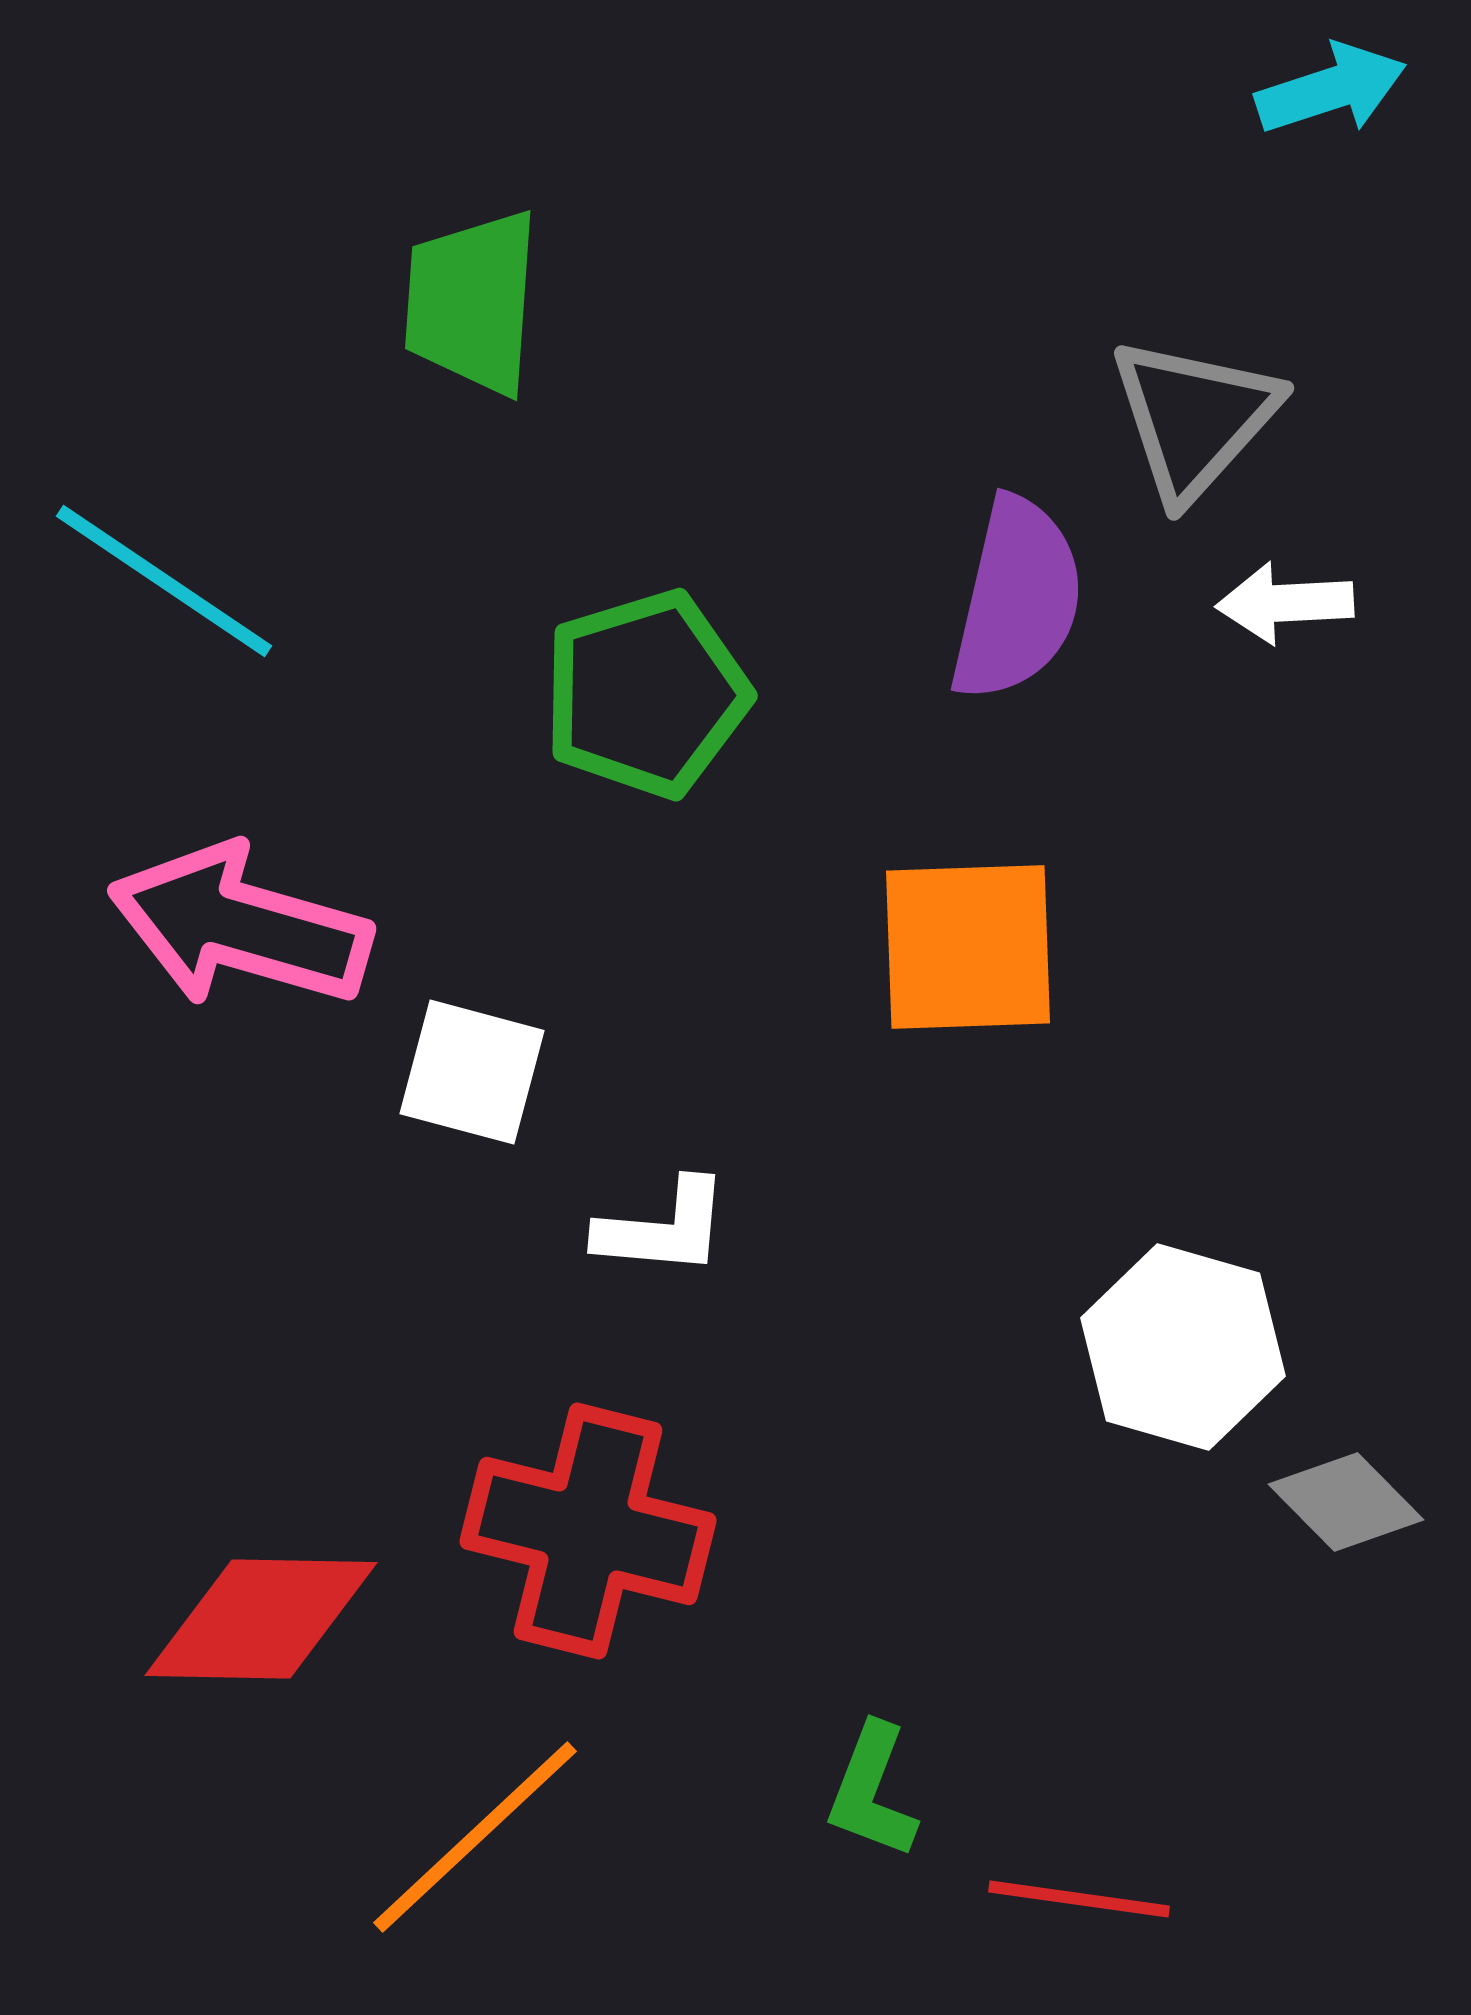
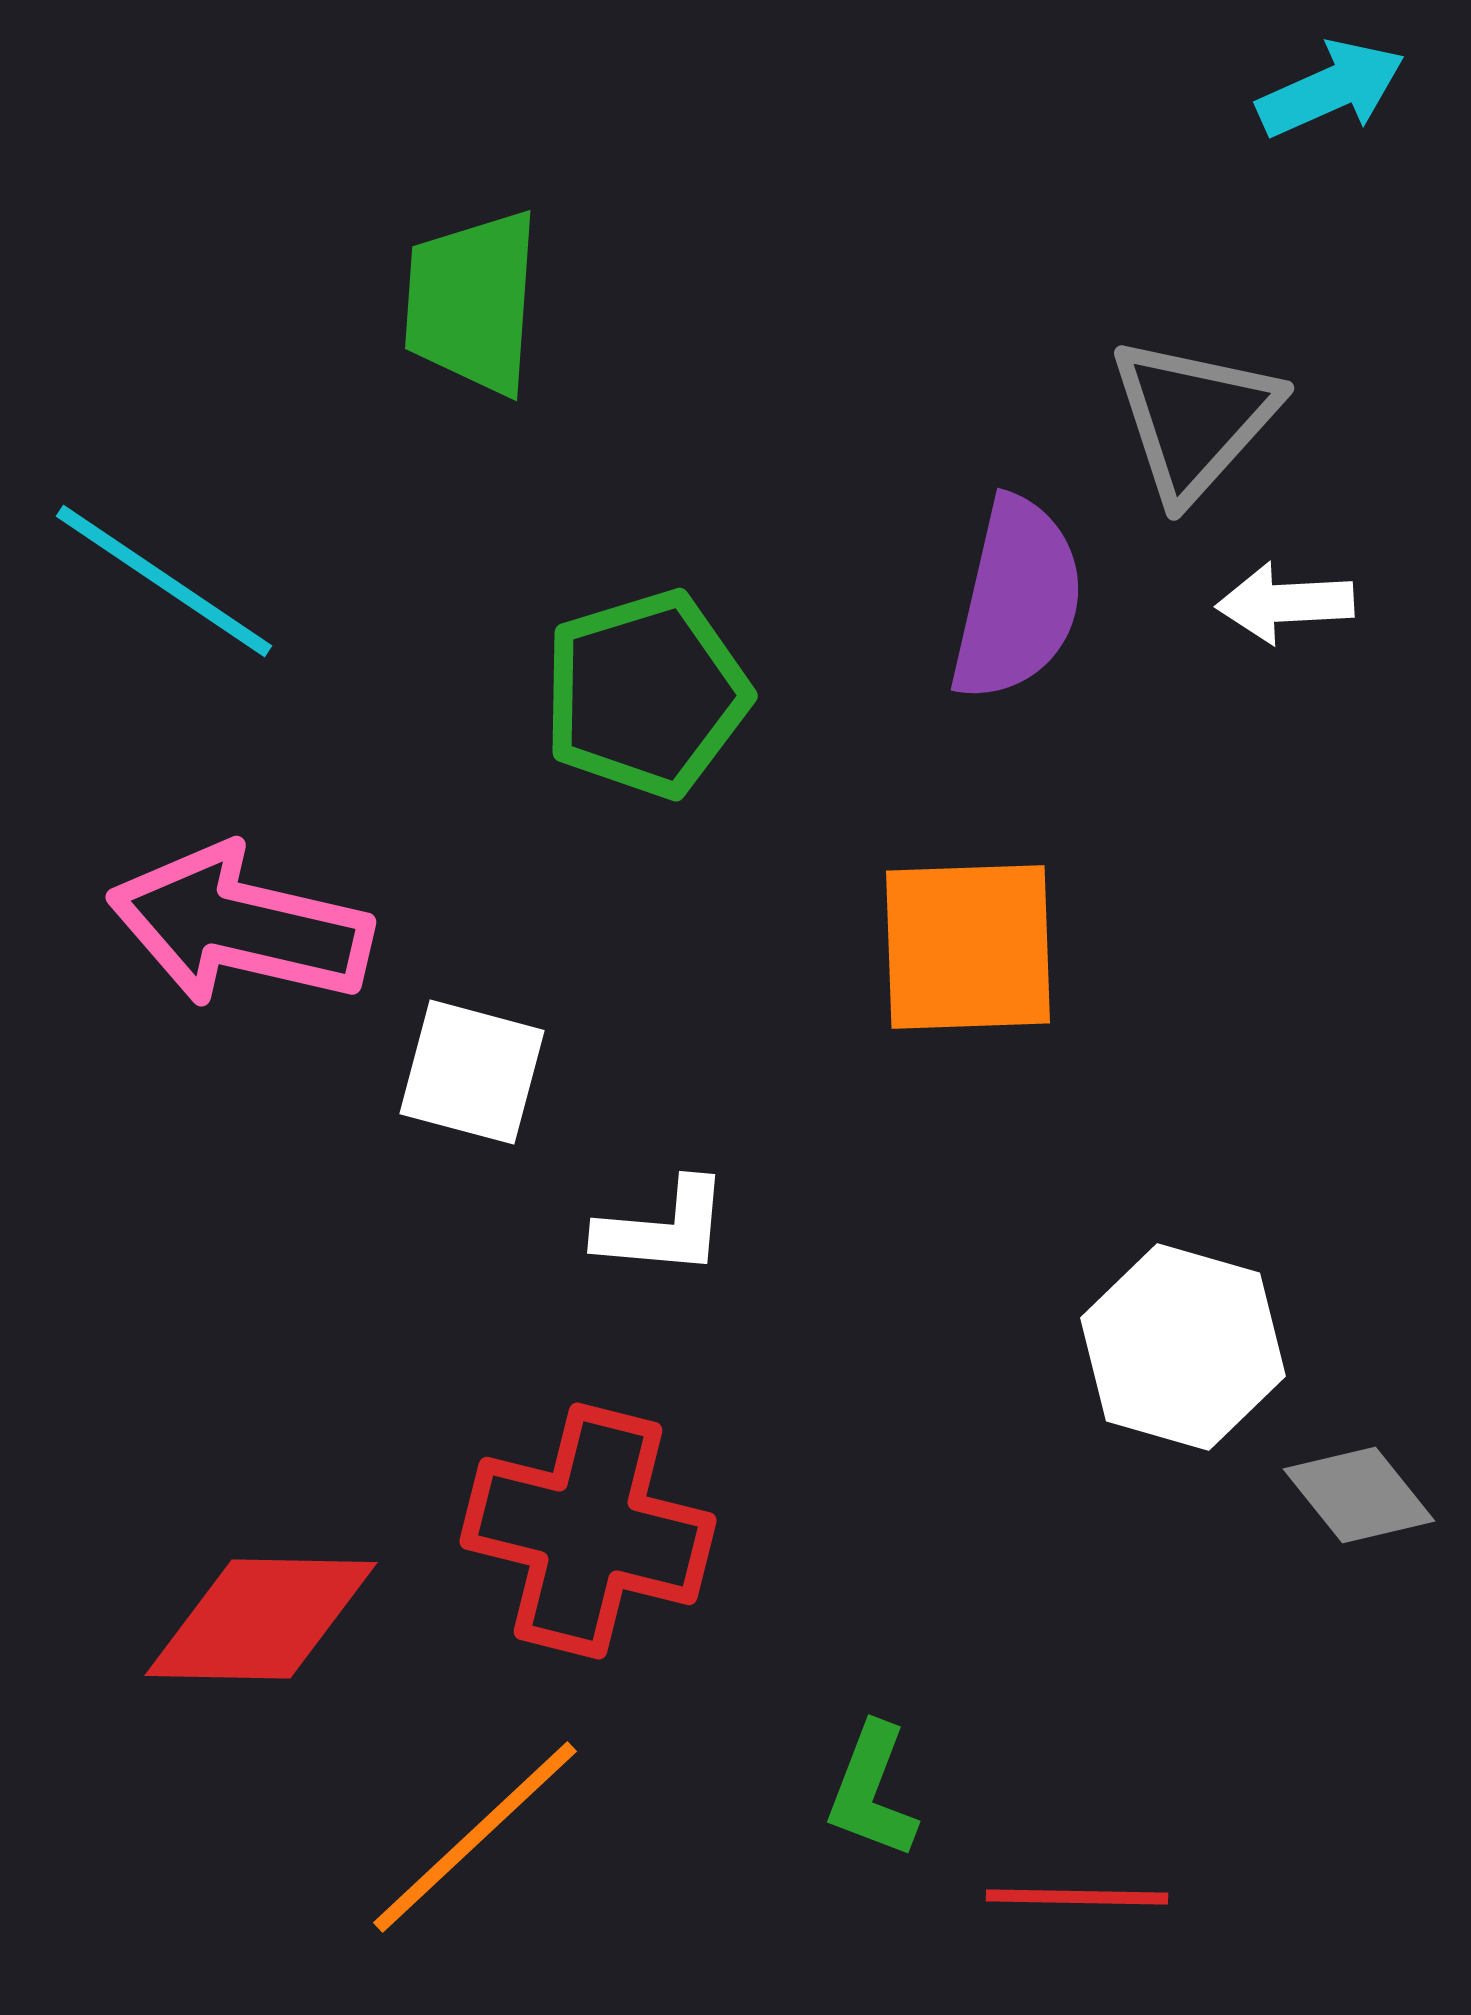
cyan arrow: rotated 6 degrees counterclockwise
pink arrow: rotated 3 degrees counterclockwise
gray diamond: moved 13 px right, 7 px up; rotated 6 degrees clockwise
red line: moved 2 px left, 2 px up; rotated 7 degrees counterclockwise
